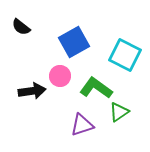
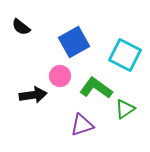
black arrow: moved 1 px right, 4 px down
green triangle: moved 6 px right, 3 px up
